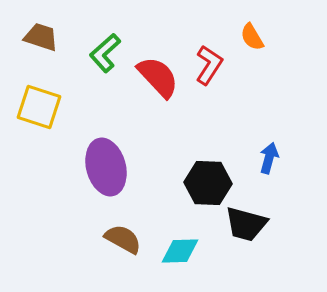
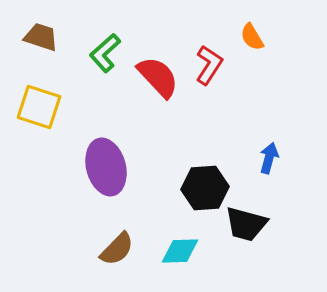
black hexagon: moved 3 px left, 5 px down; rotated 6 degrees counterclockwise
brown semicircle: moved 6 px left, 10 px down; rotated 105 degrees clockwise
